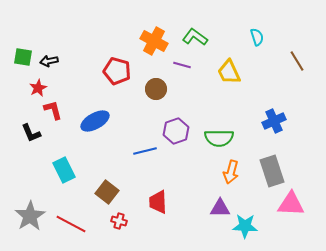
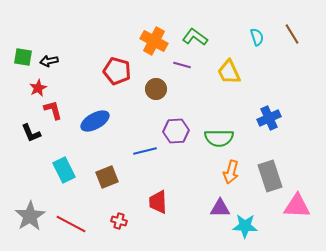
brown line: moved 5 px left, 27 px up
blue cross: moved 5 px left, 3 px up
purple hexagon: rotated 15 degrees clockwise
gray rectangle: moved 2 px left, 5 px down
brown square: moved 15 px up; rotated 30 degrees clockwise
pink triangle: moved 6 px right, 2 px down
